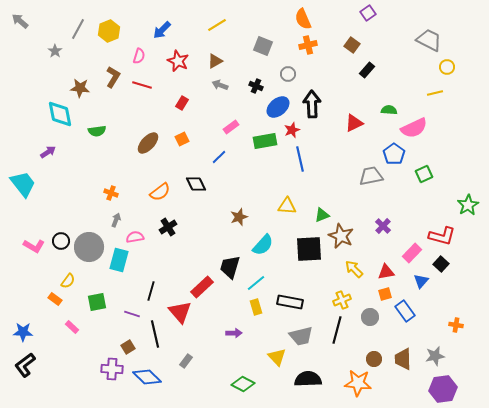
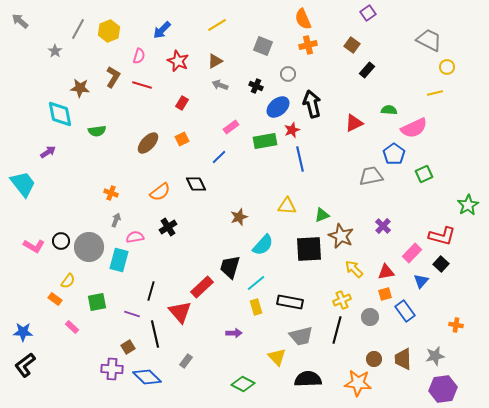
black arrow at (312, 104): rotated 12 degrees counterclockwise
